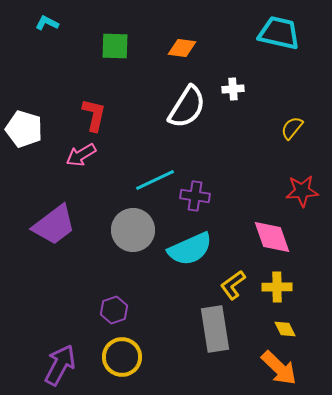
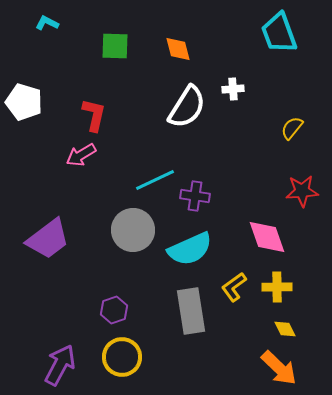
cyan trapezoid: rotated 123 degrees counterclockwise
orange diamond: moved 4 px left, 1 px down; rotated 68 degrees clockwise
white pentagon: moved 27 px up
purple trapezoid: moved 6 px left, 14 px down
pink diamond: moved 5 px left
yellow L-shape: moved 1 px right, 2 px down
gray rectangle: moved 24 px left, 18 px up
